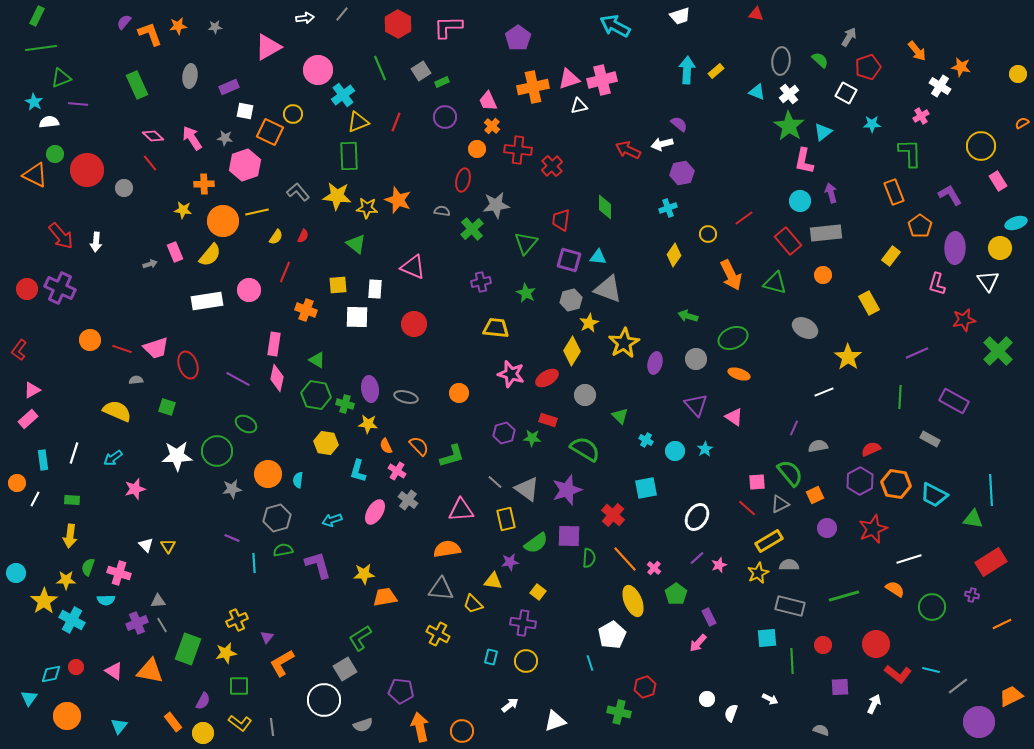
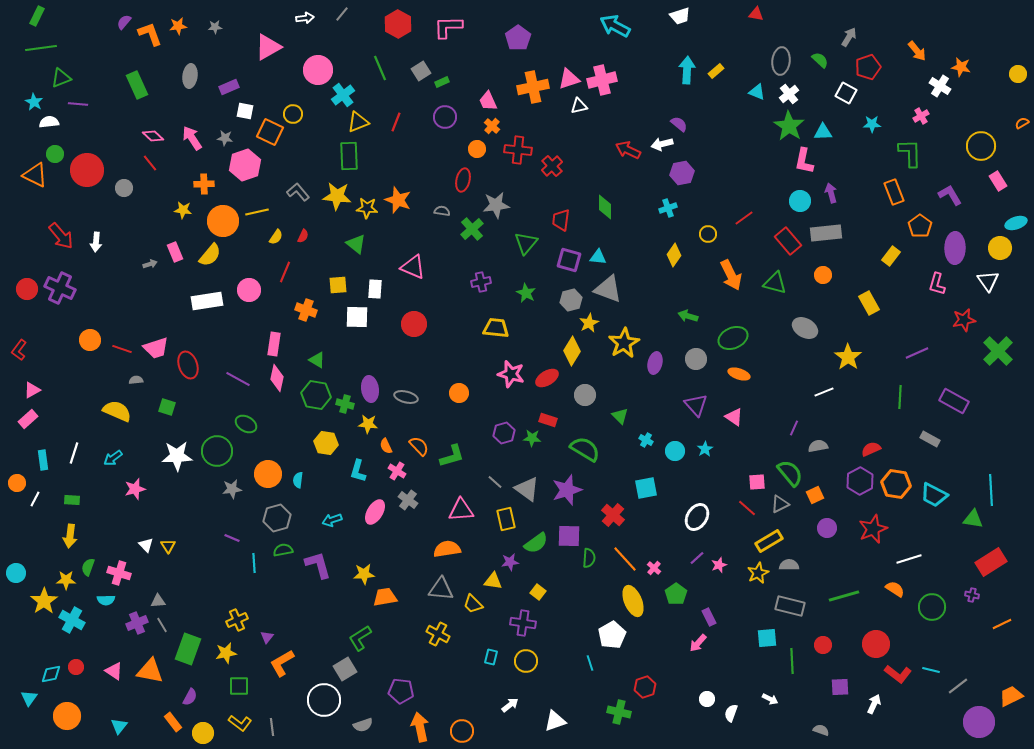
cyan triangle at (823, 132): rotated 36 degrees clockwise
purple semicircle at (203, 701): moved 13 px left, 4 px up
